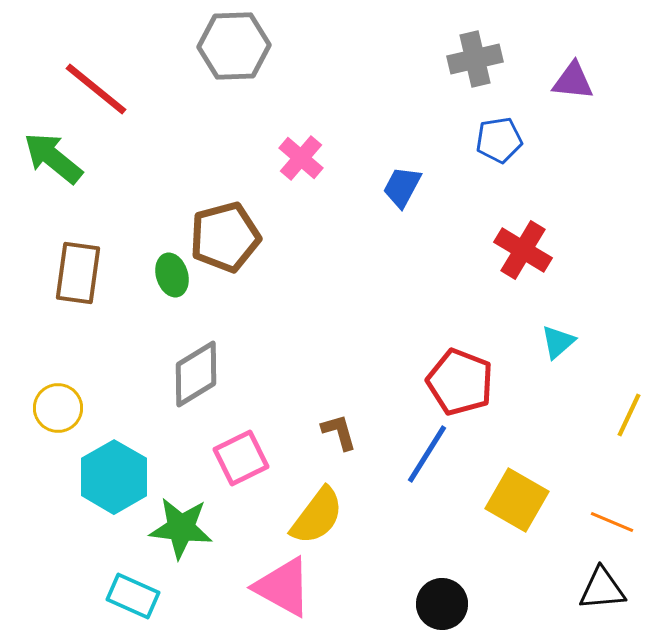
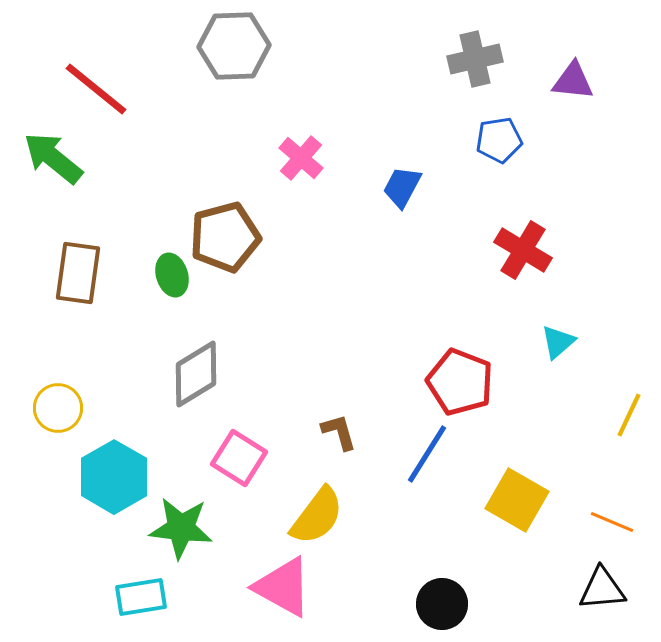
pink square: moved 2 px left; rotated 32 degrees counterclockwise
cyan rectangle: moved 8 px right, 1 px down; rotated 33 degrees counterclockwise
